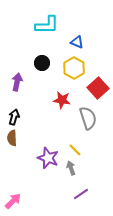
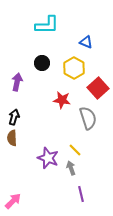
blue triangle: moved 9 px right
purple line: rotated 70 degrees counterclockwise
